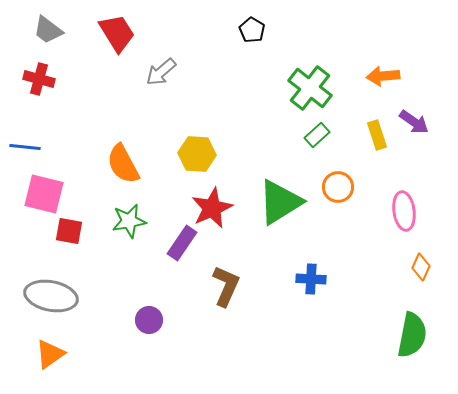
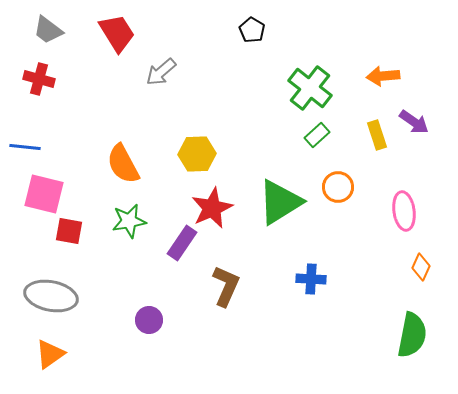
yellow hexagon: rotated 6 degrees counterclockwise
